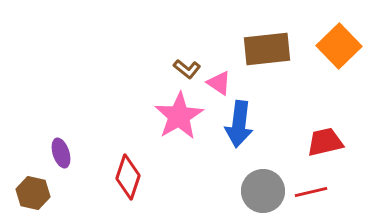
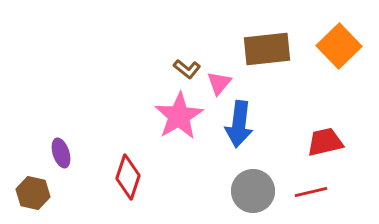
pink triangle: rotated 36 degrees clockwise
gray circle: moved 10 px left
